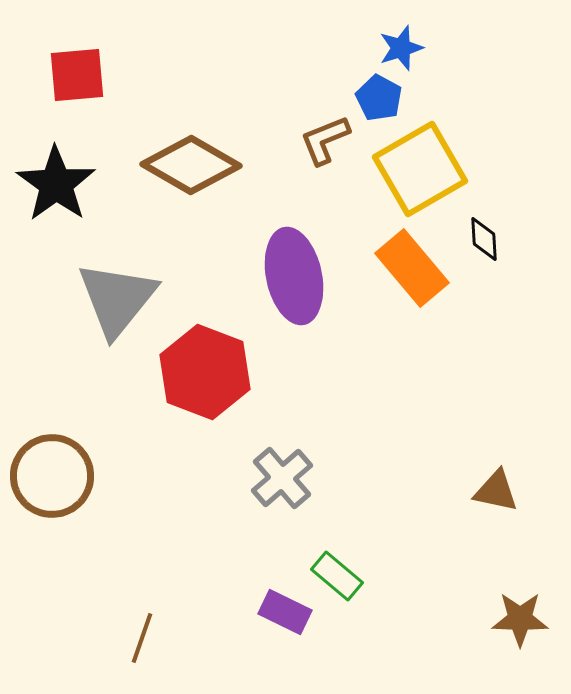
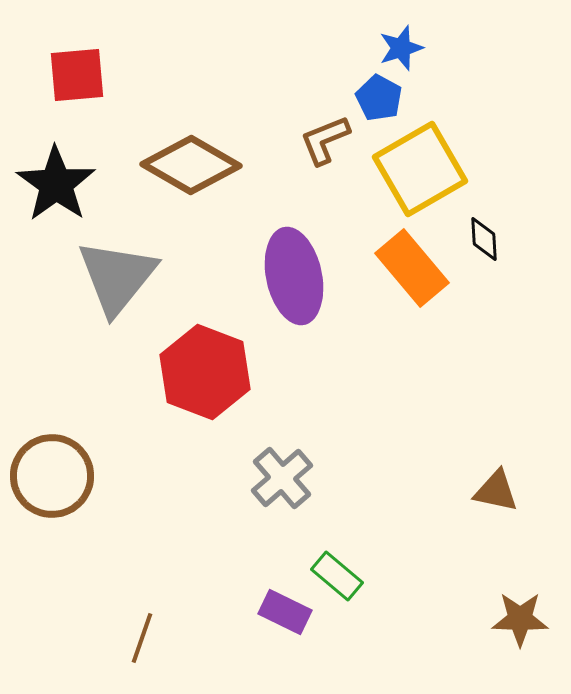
gray triangle: moved 22 px up
